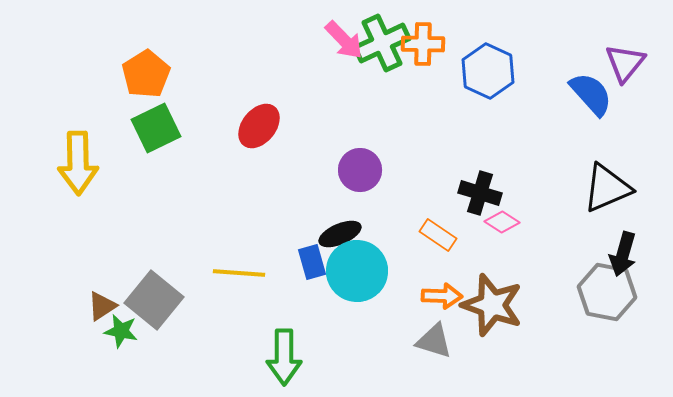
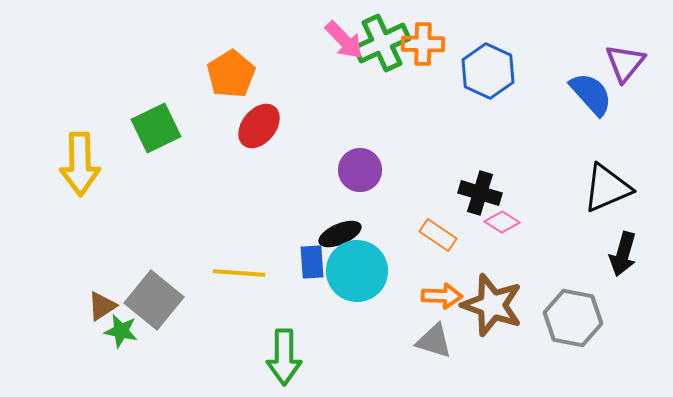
orange pentagon: moved 85 px right
yellow arrow: moved 2 px right, 1 px down
blue rectangle: rotated 12 degrees clockwise
gray hexagon: moved 34 px left, 26 px down
